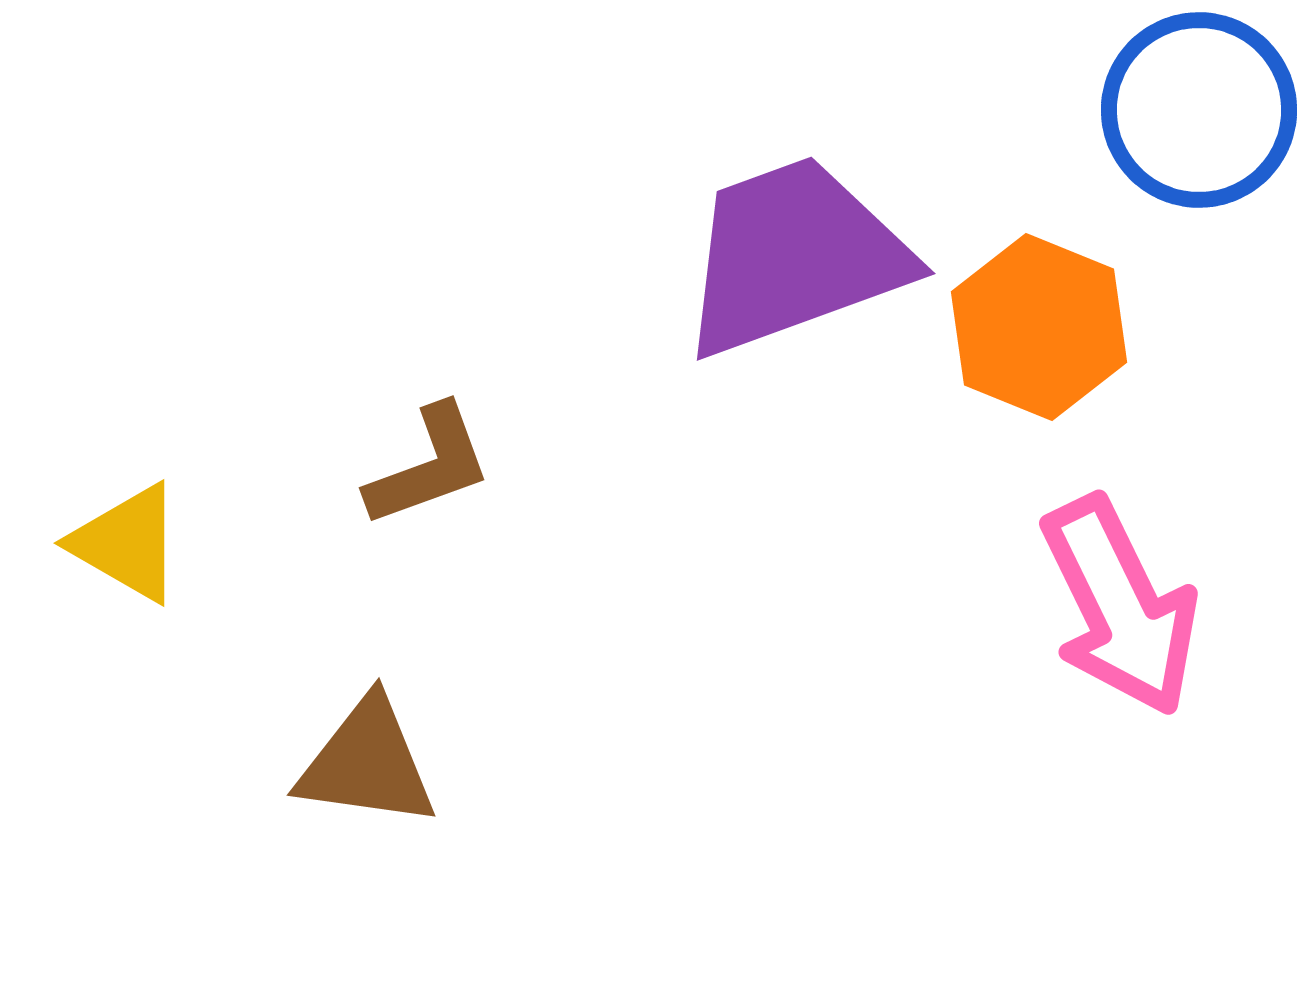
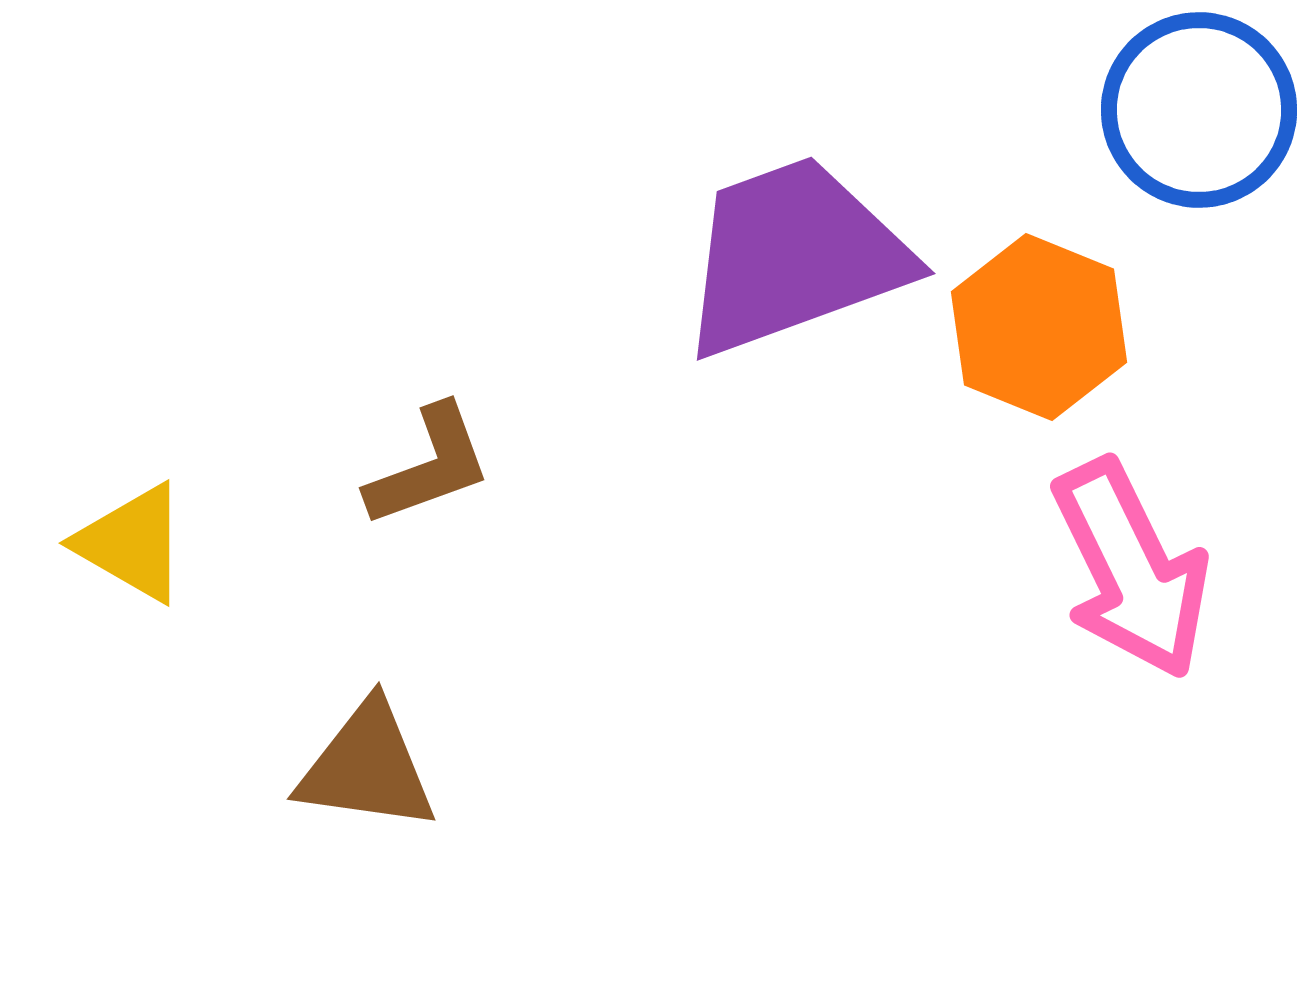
yellow triangle: moved 5 px right
pink arrow: moved 11 px right, 37 px up
brown triangle: moved 4 px down
